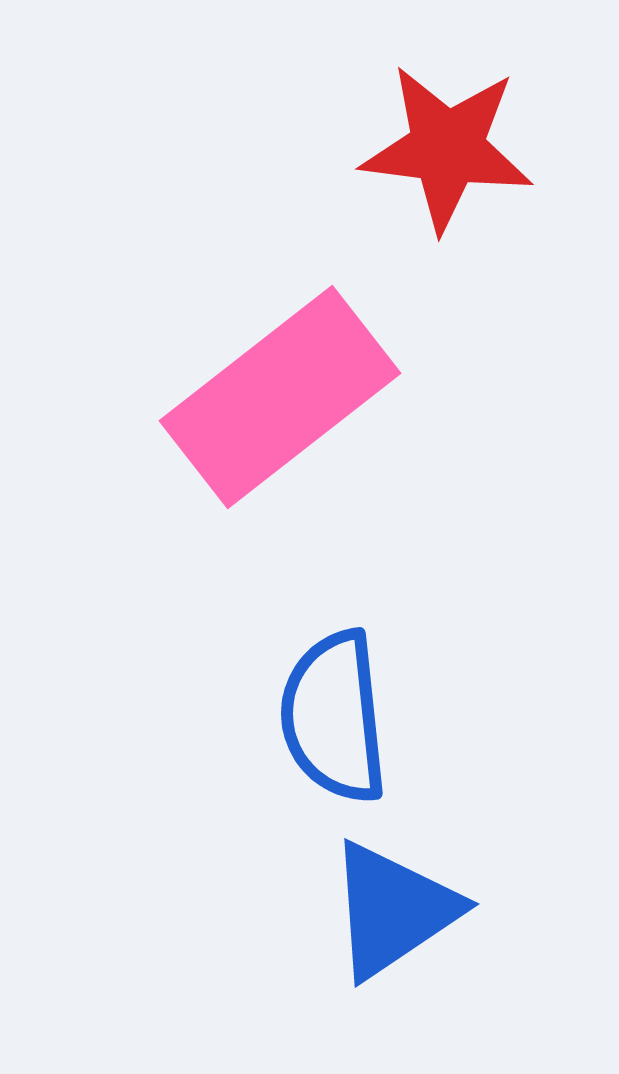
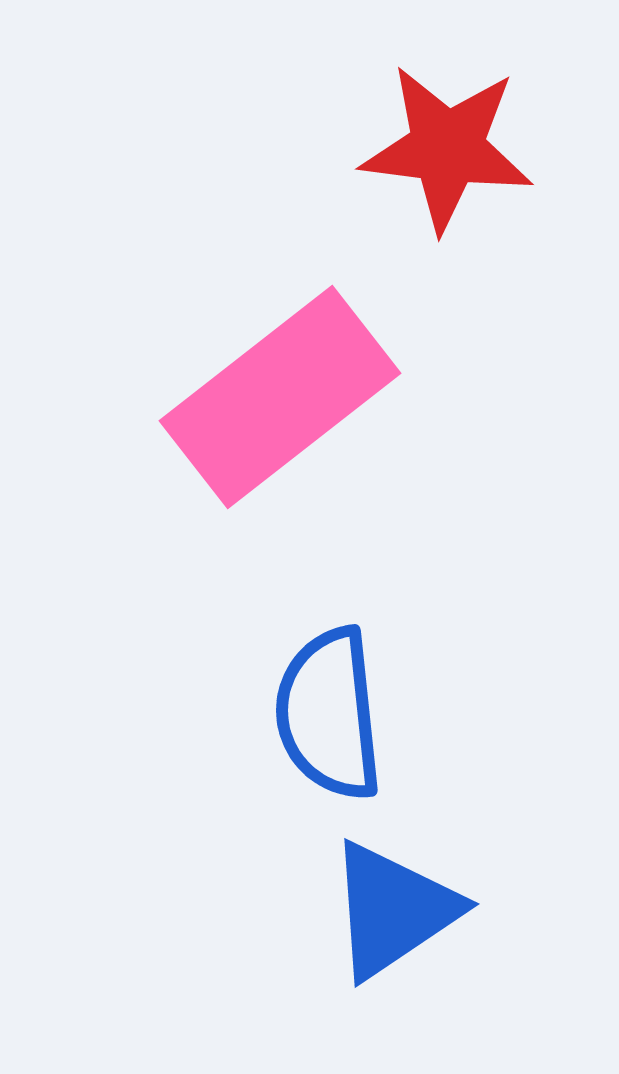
blue semicircle: moved 5 px left, 3 px up
